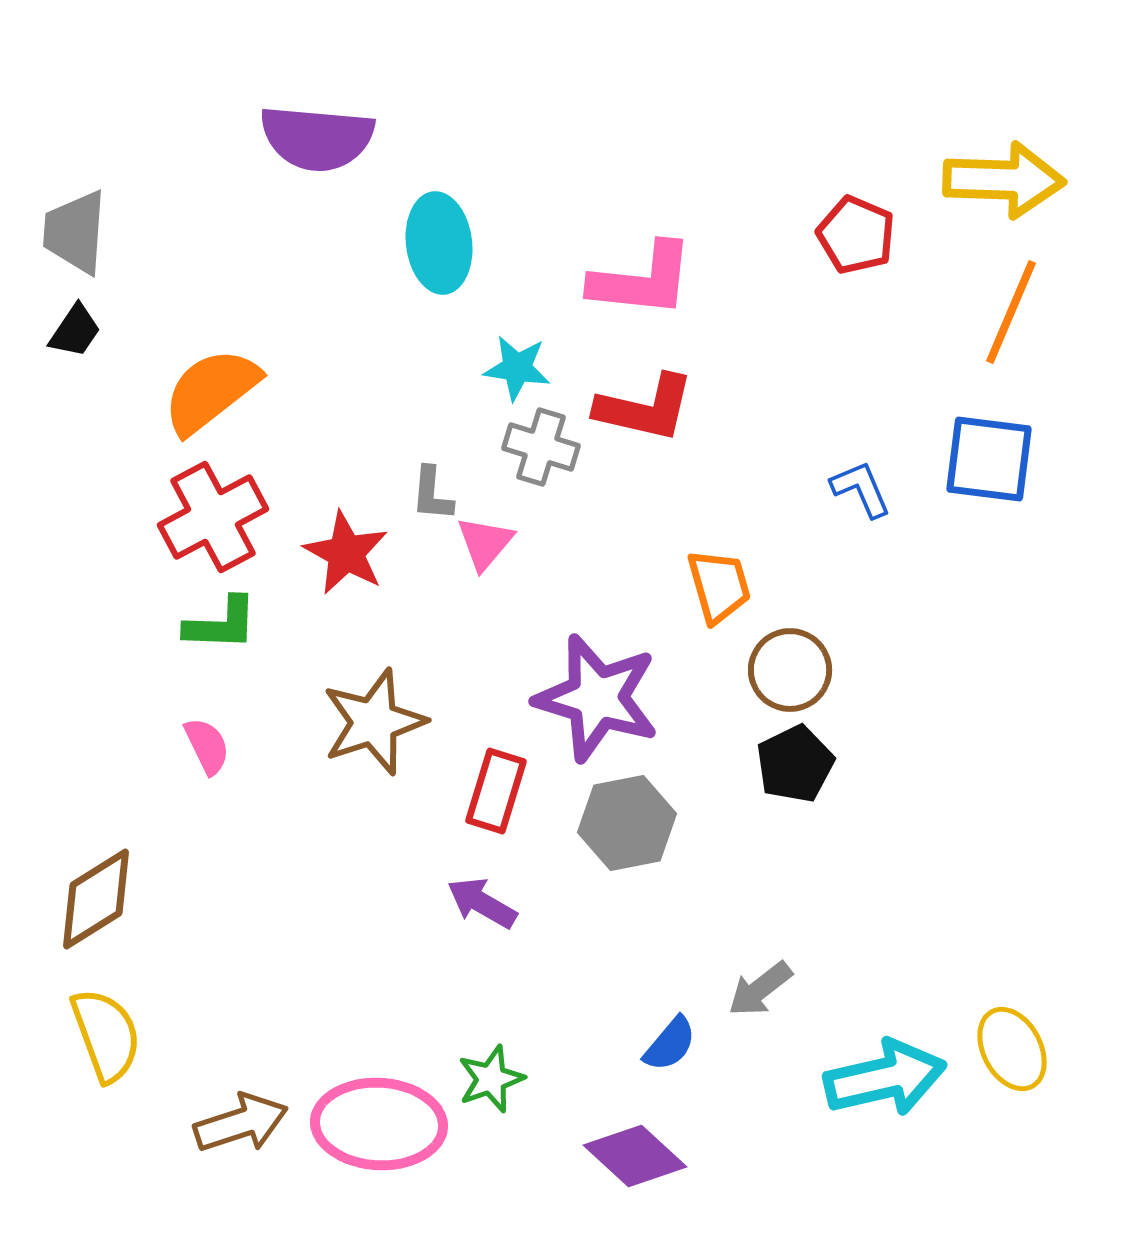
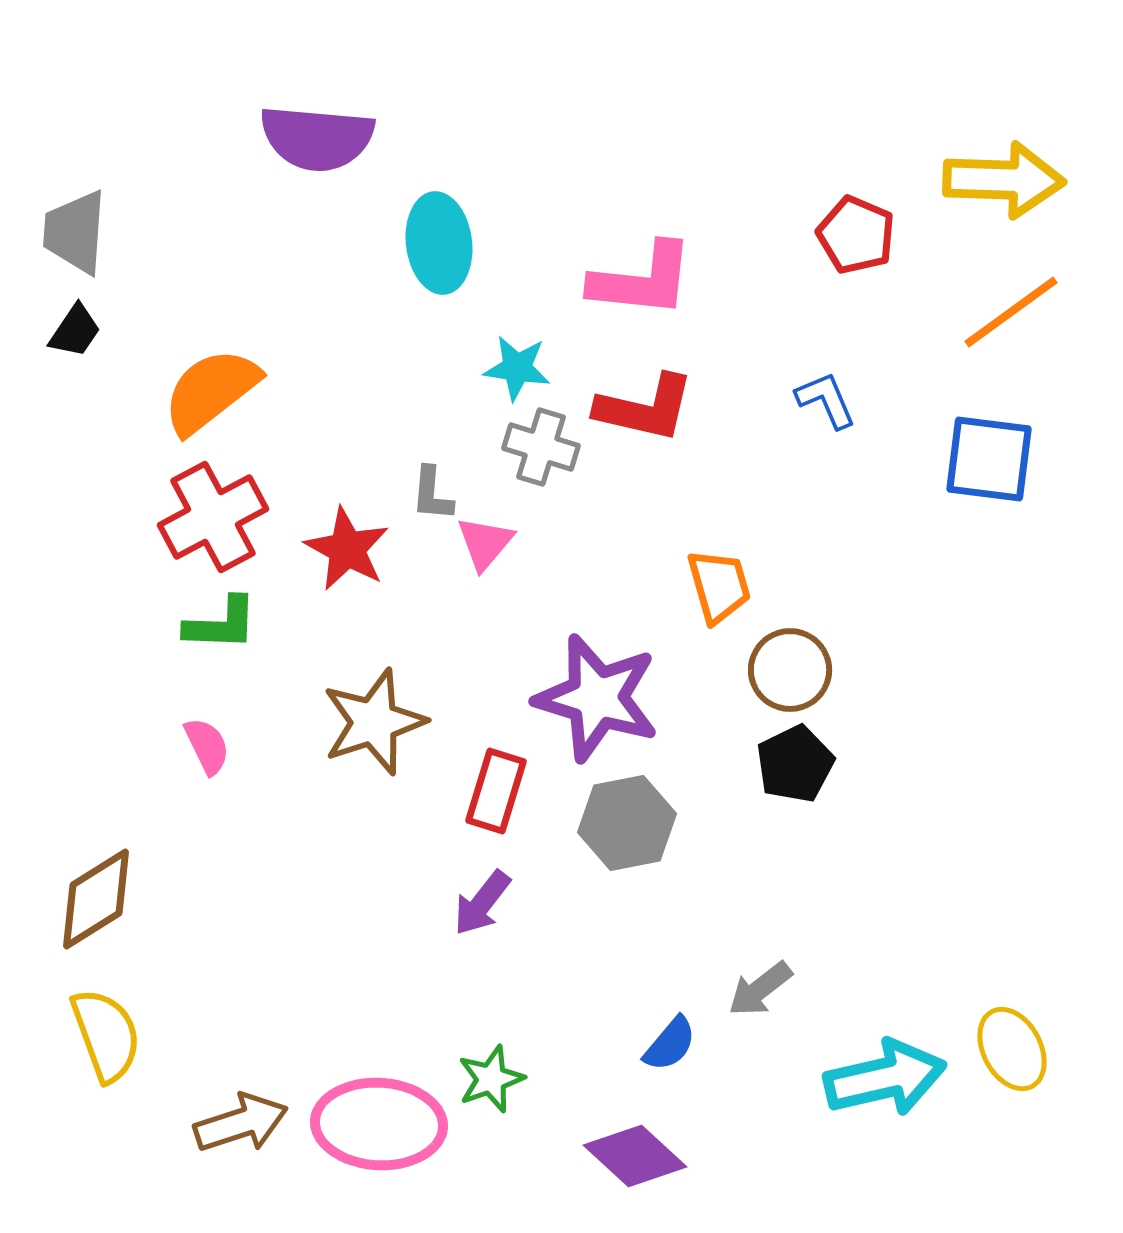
orange line: rotated 31 degrees clockwise
blue L-shape: moved 35 px left, 89 px up
red star: moved 1 px right, 4 px up
purple arrow: rotated 82 degrees counterclockwise
